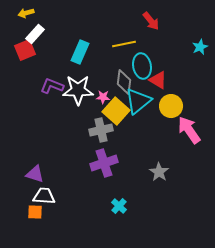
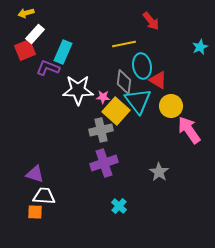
cyan rectangle: moved 17 px left
purple L-shape: moved 4 px left, 18 px up
cyan triangle: rotated 28 degrees counterclockwise
